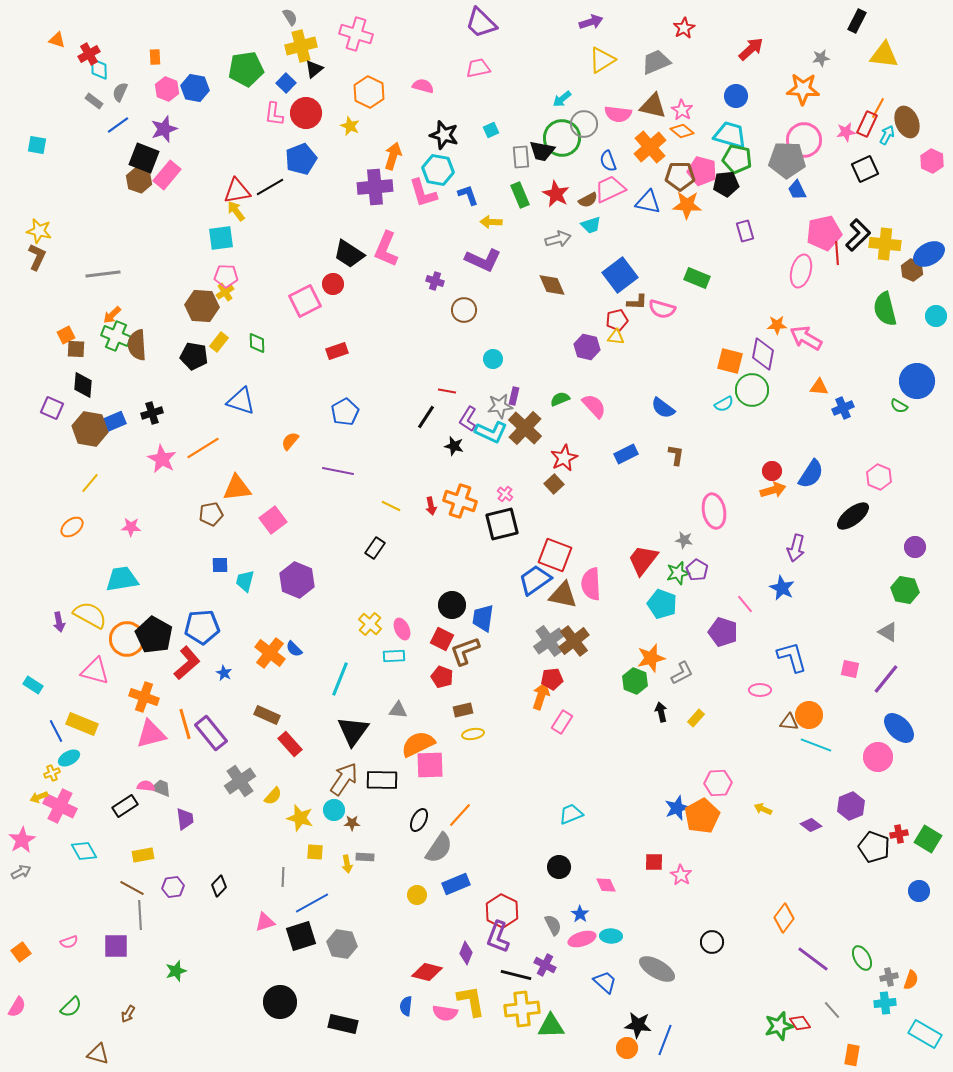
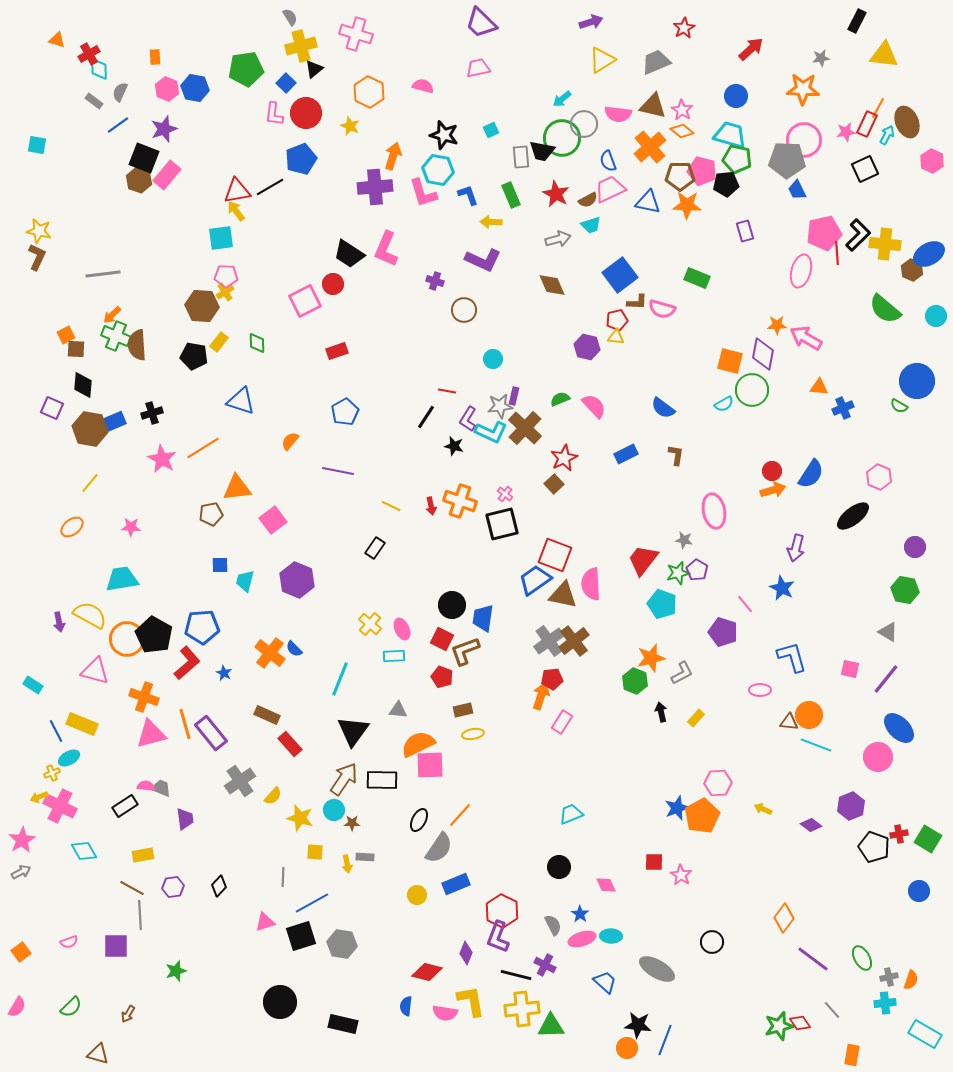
green rectangle at (520, 195): moved 9 px left
green semicircle at (885, 309): rotated 36 degrees counterclockwise
